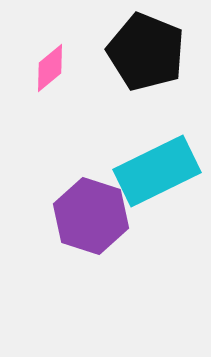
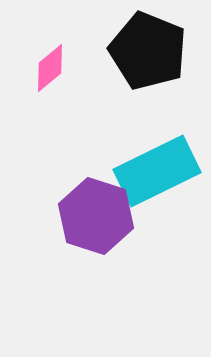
black pentagon: moved 2 px right, 1 px up
purple hexagon: moved 5 px right
